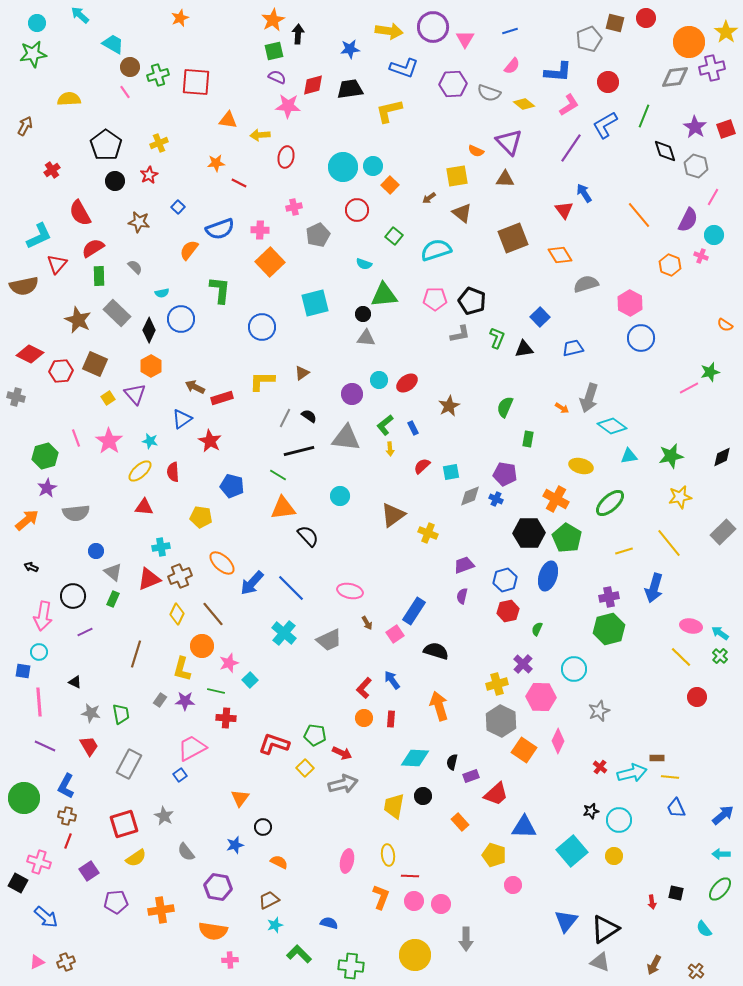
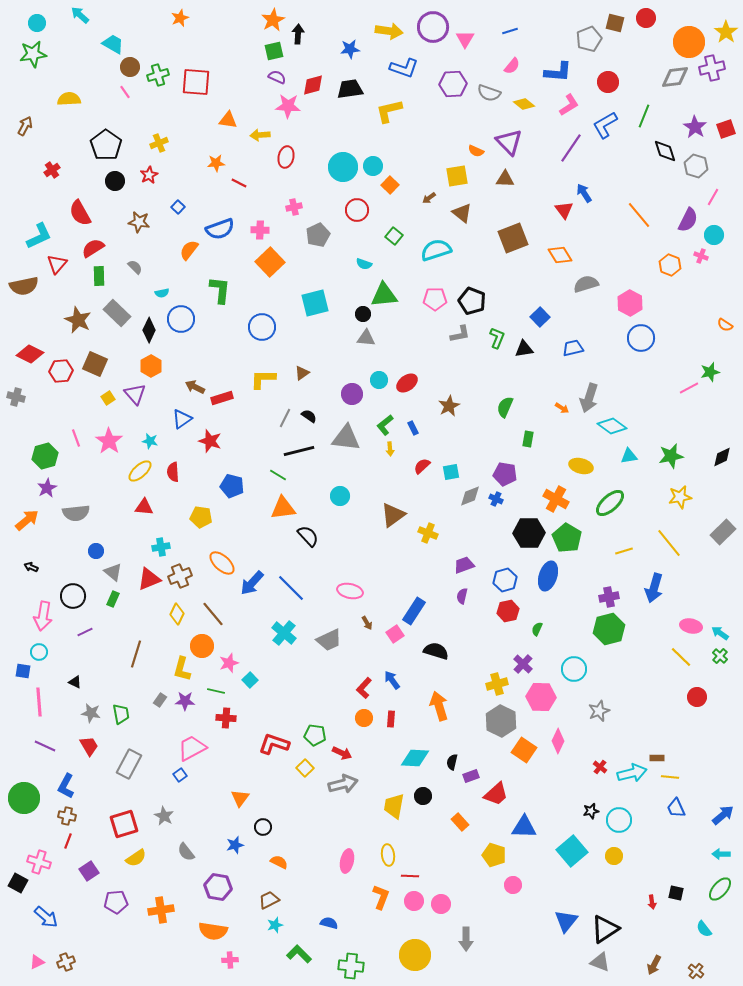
yellow L-shape at (262, 381): moved 1 px right, 2 px up
red star at (210, 441): rotated 10 degrees counterclockwise
